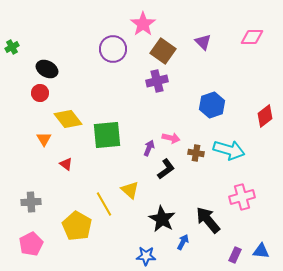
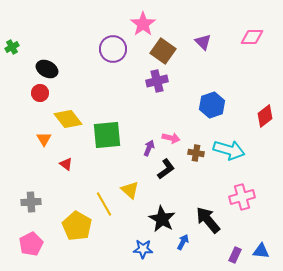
blue star: moved 3 px left, 7 px up
